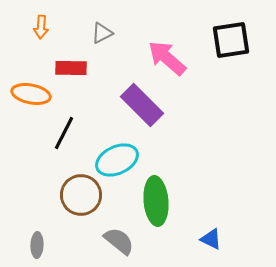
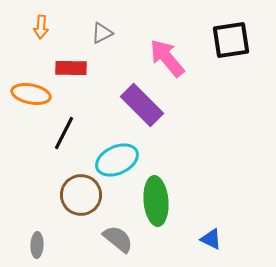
pink arrow: rotated 9 degrees clockwise
gray semicircle: moved 1 px left, 2 px up
